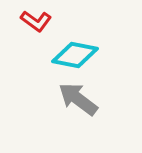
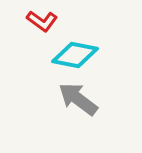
red L-shape: moved 6 px right
